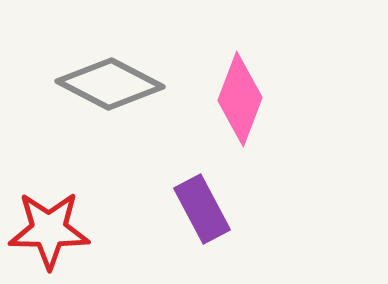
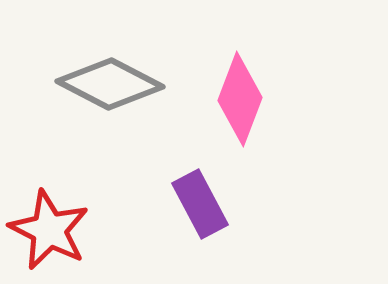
purple rectangle: moved 2 px left, 5 px up
red star: rotated 26 degrees clockwise
